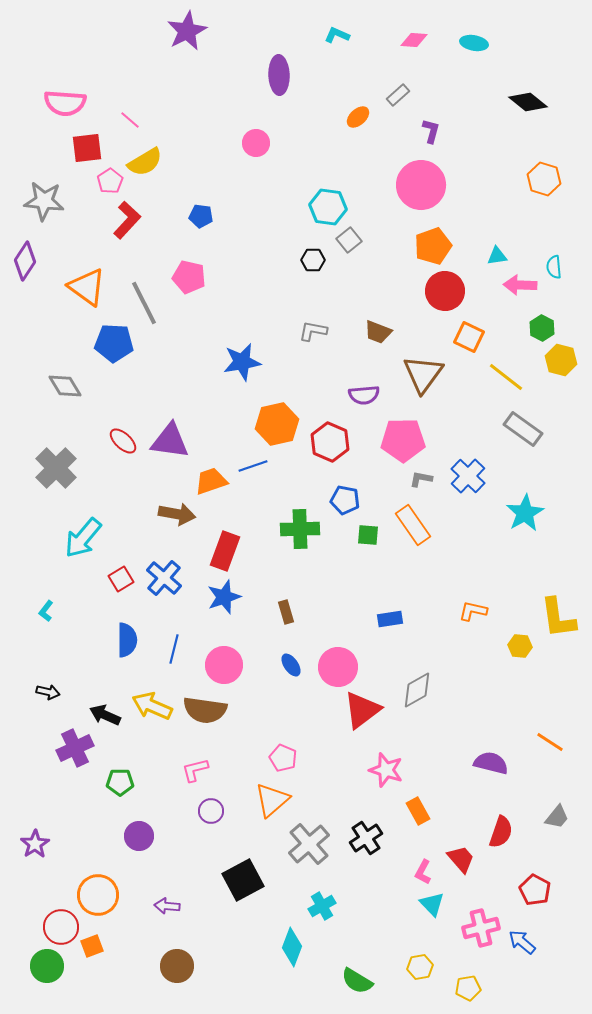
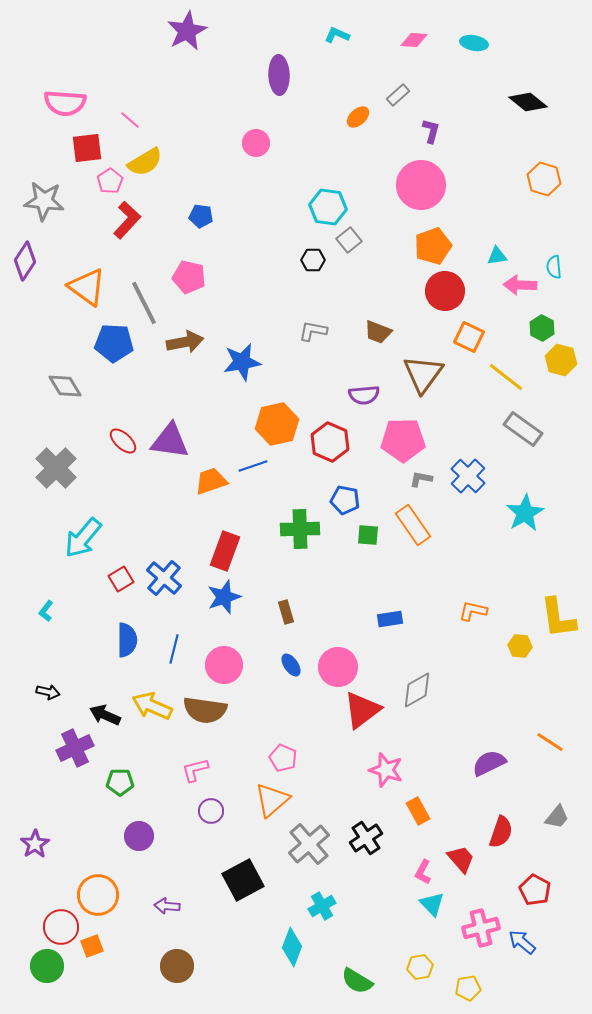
brown arrow at (177, 514): moved 8 px right, 172 px up; rotated 21 degrees counterclockwise
purple semicircle at (491, 763): moved 2 px left; rotated 40 degrees counterclockwise
